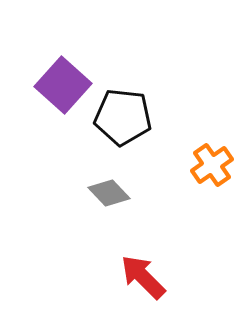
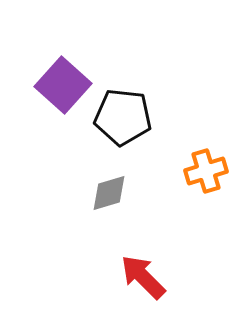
orange cross: moved 6 px left, 6 px down; rotated 18 degrees clockwise
gray diamond: rotated 63 degrees counterclockwise
